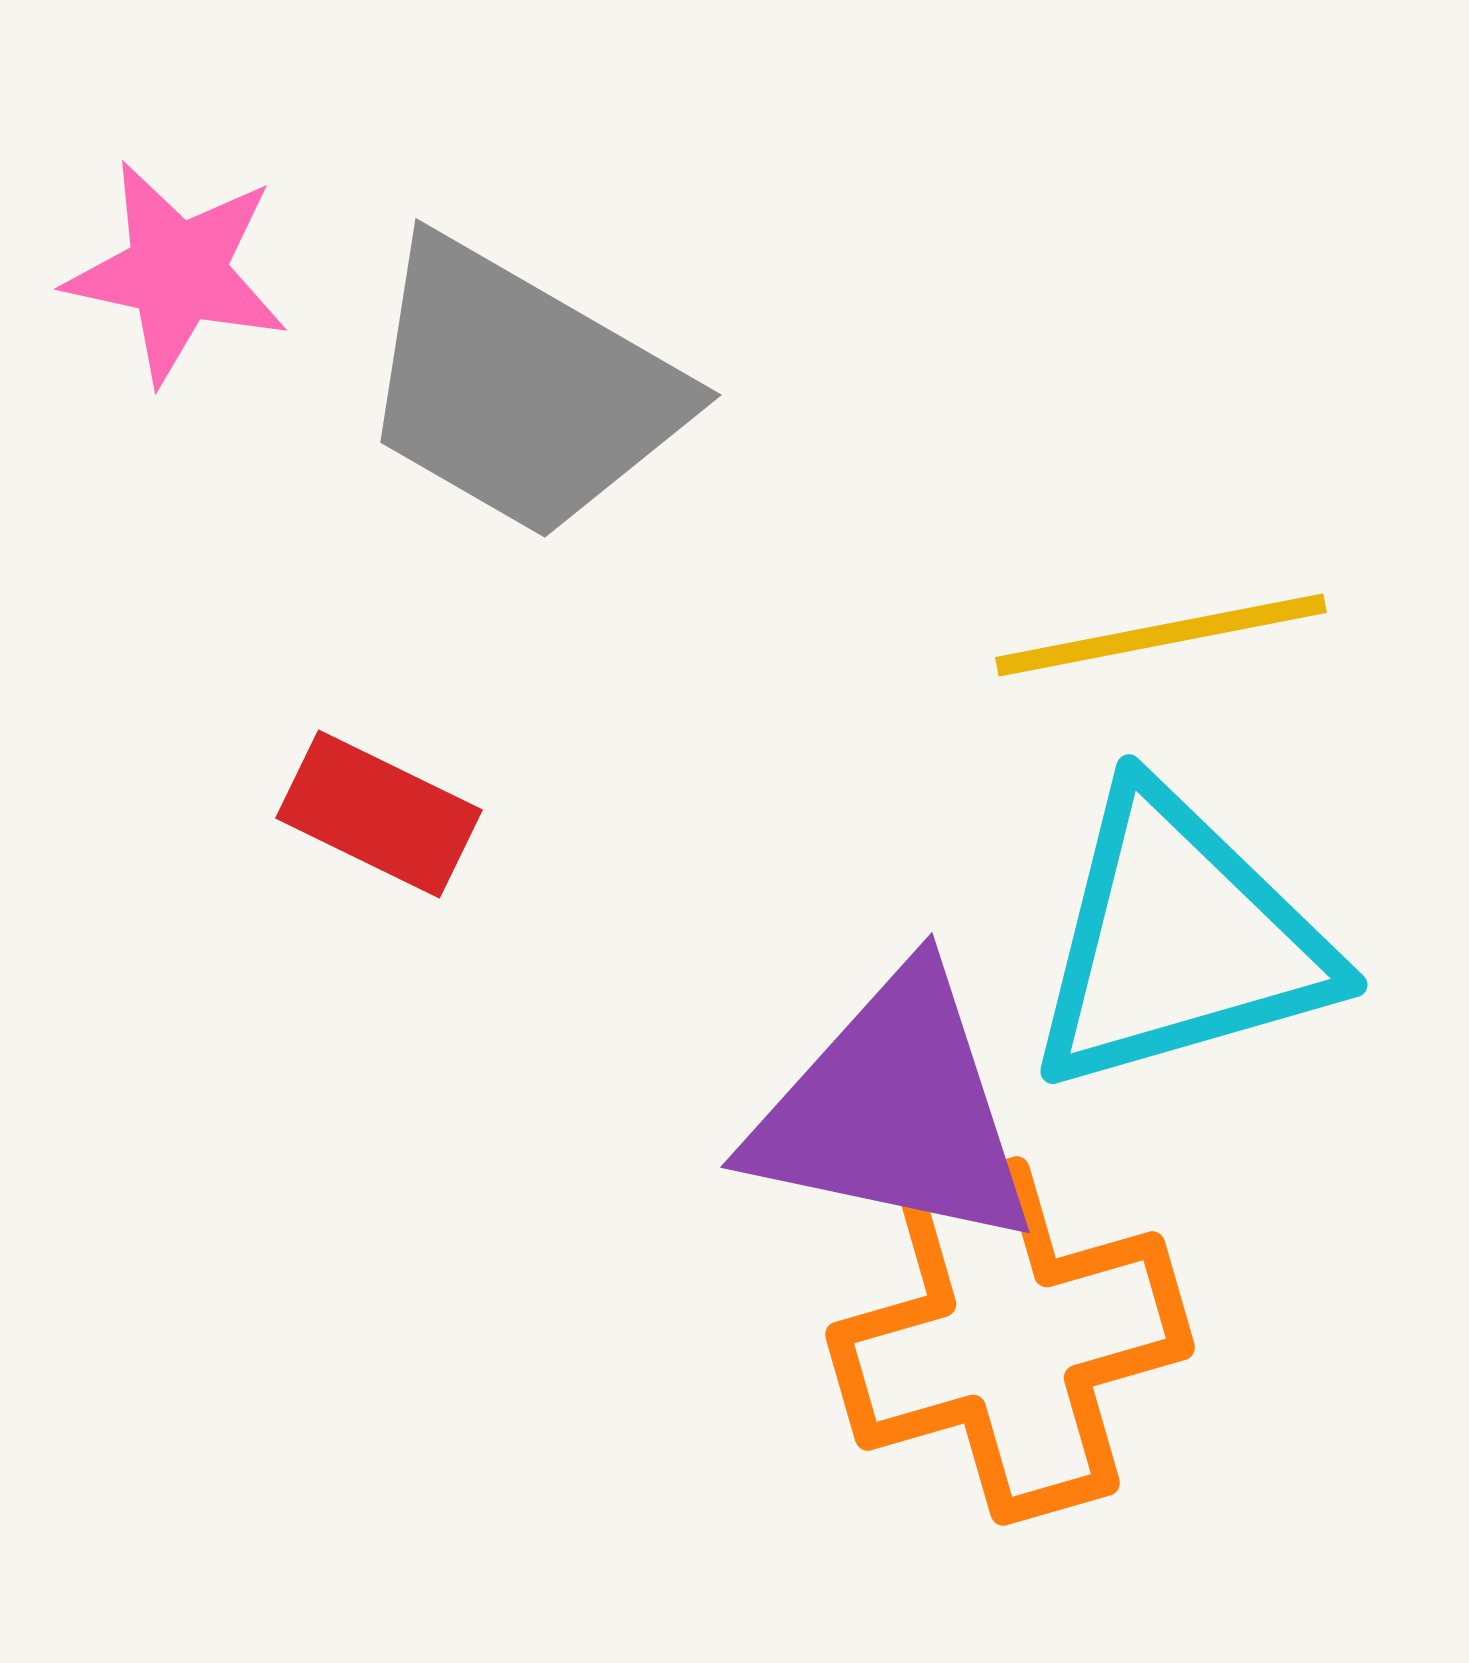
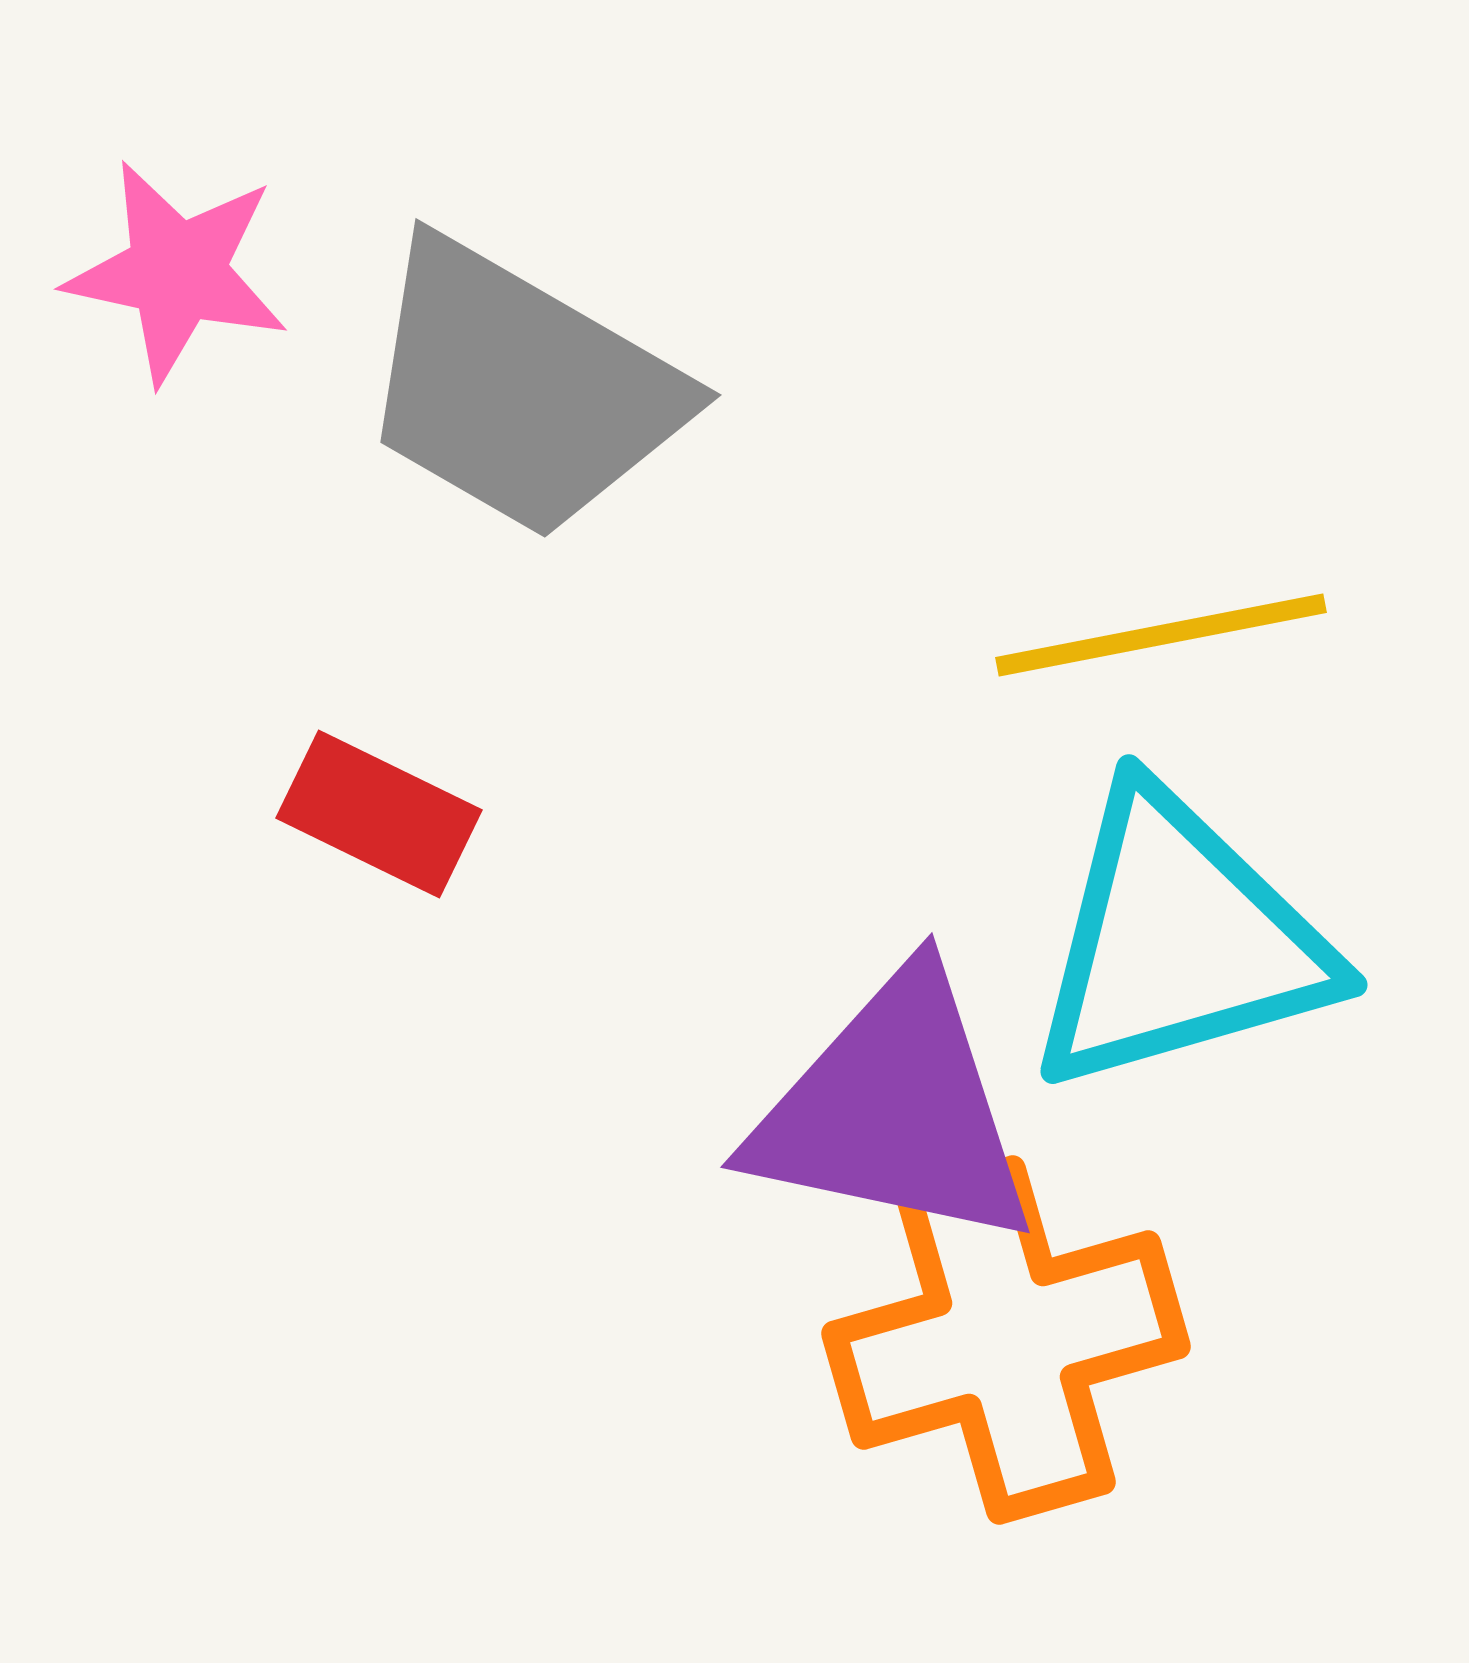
orange cross: moved 4 px left, 1 px up
